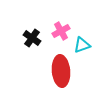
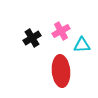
black cross: rotated 24 degrees clockwise
cyan triangle: rotated 18 degrees clockwise
